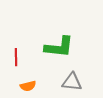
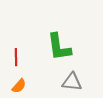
green L-shape: rotated 76 degrees clockwise
orange semicircle: moved 9 px left; rotated 35 degrees counterclockwise
